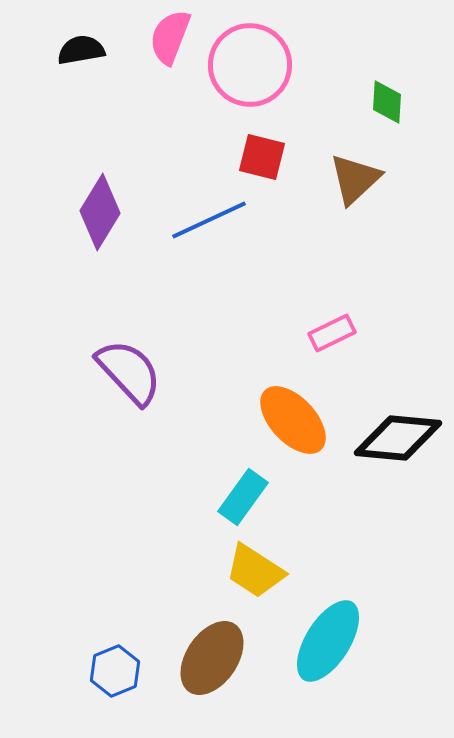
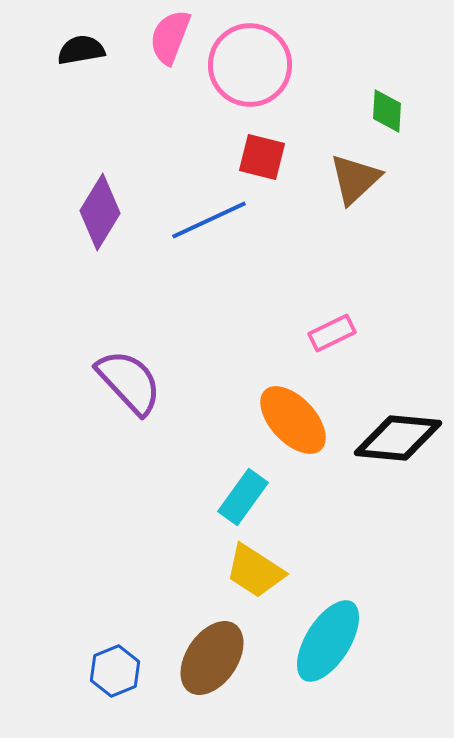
green diamond: moved 9 px down
purple semicircle: moved 10 px down
